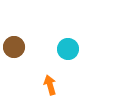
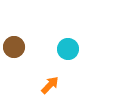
orange arrow: rotated 60 degrees clockwise
